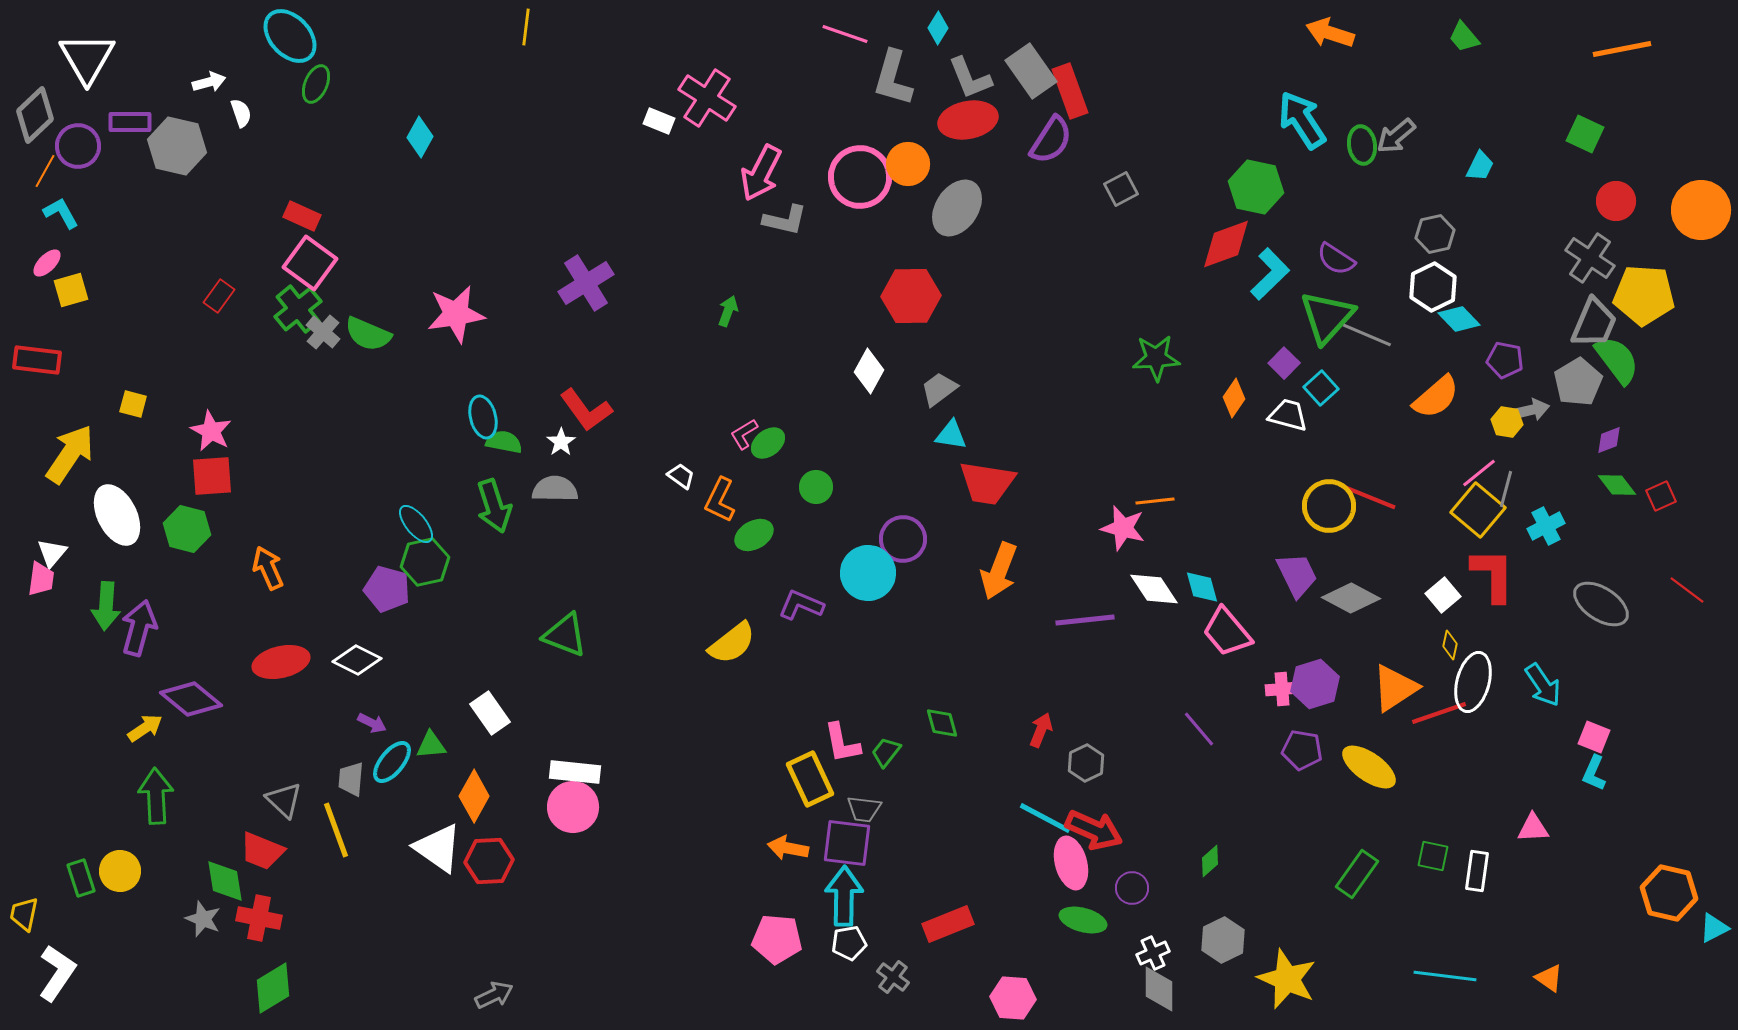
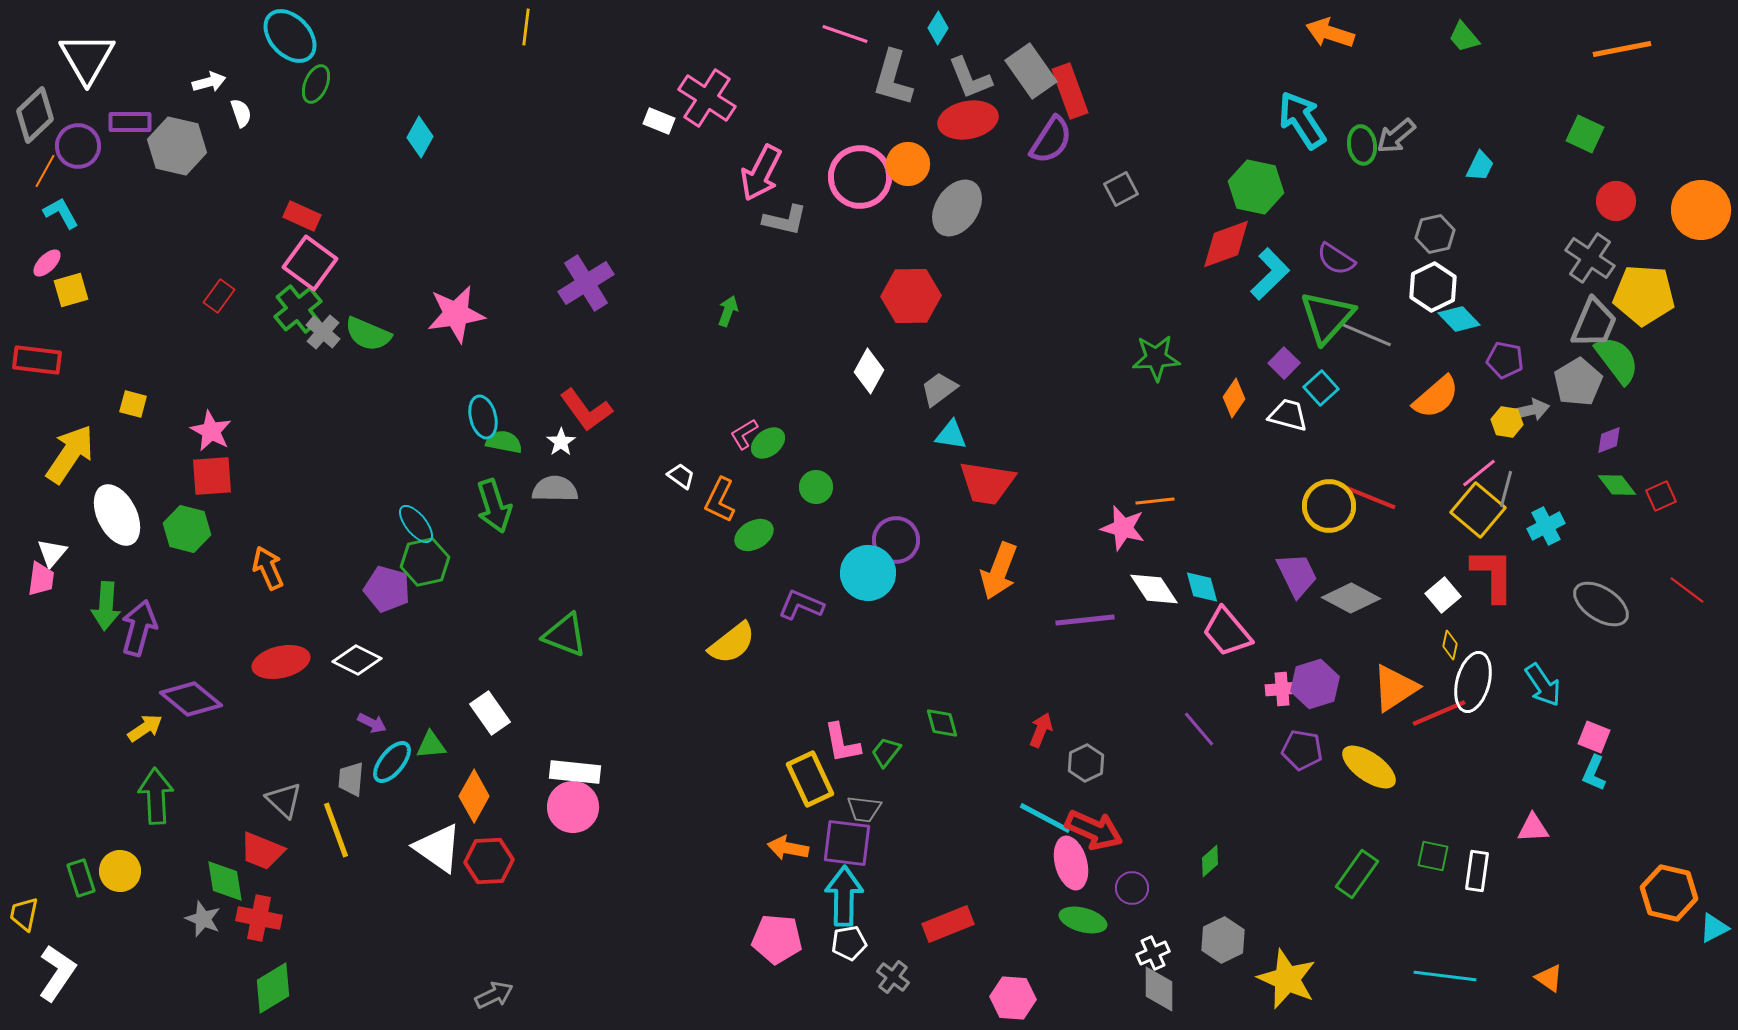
purple circle at (903, 539): moved 7 px left, 1 px down
red line at (1439, 713): rotated 4 degrees counterclockwise
